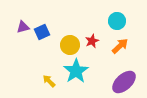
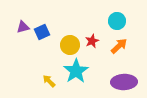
orange arrow: moved 1 px left
purple ellipse: rotated 40 degrees clockwise
